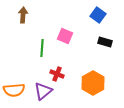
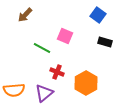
brown arrow: moved 2 px right; rotated 140 degrees counterclockwise
green line: rotated 66 degrees counterclockwise
red cross: moved 2 px up
orange hexagon: moved 7 px left
purple triangle: moved 1 px right, 2 px down
